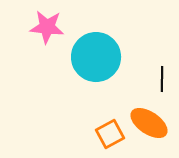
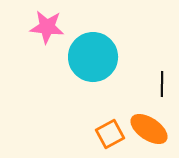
cyan circle: moved 3 px left
black line: moved 5 px down
orange ellipse: moved 6 px down
